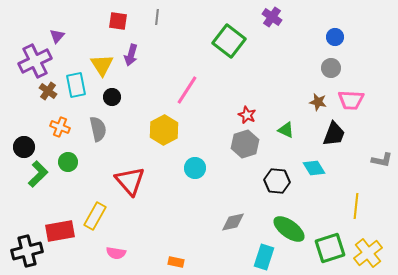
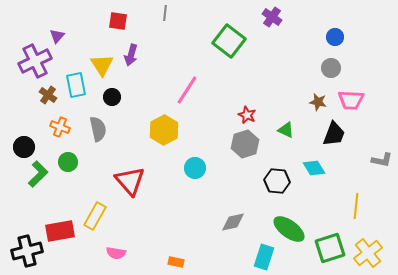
gray line at (157, 17): moved 8 px right, 4 px up
brown cross at (48, 91): moved 4 px down
